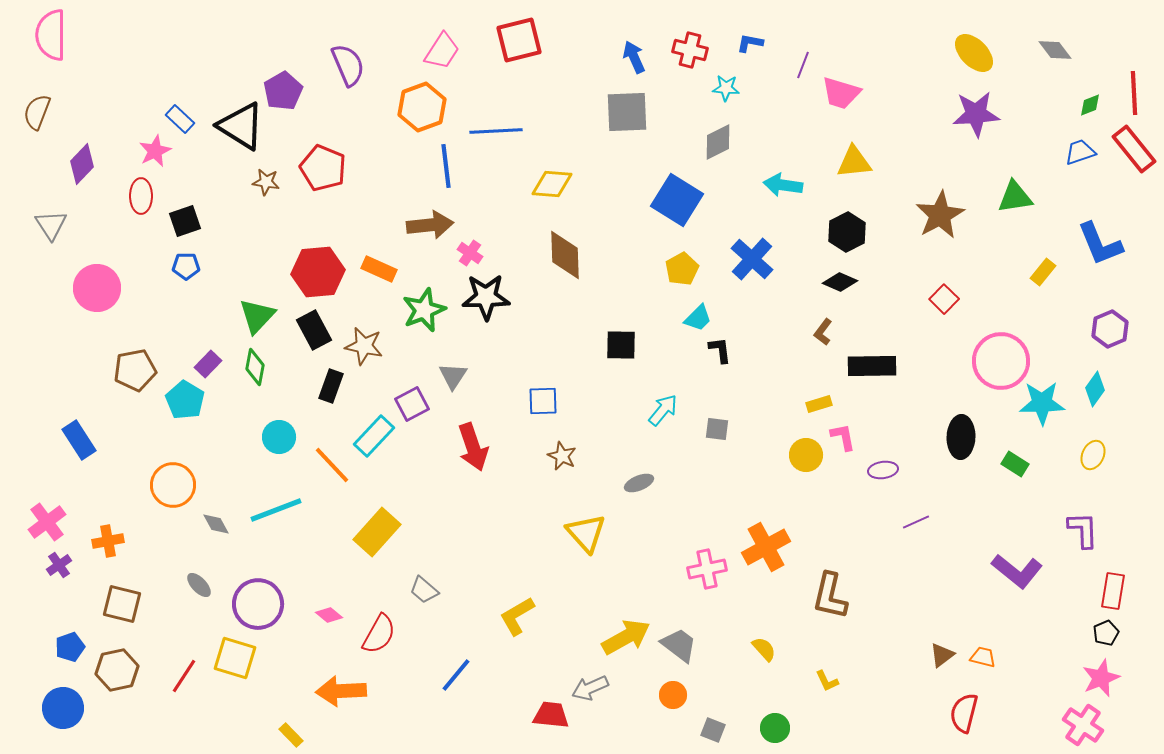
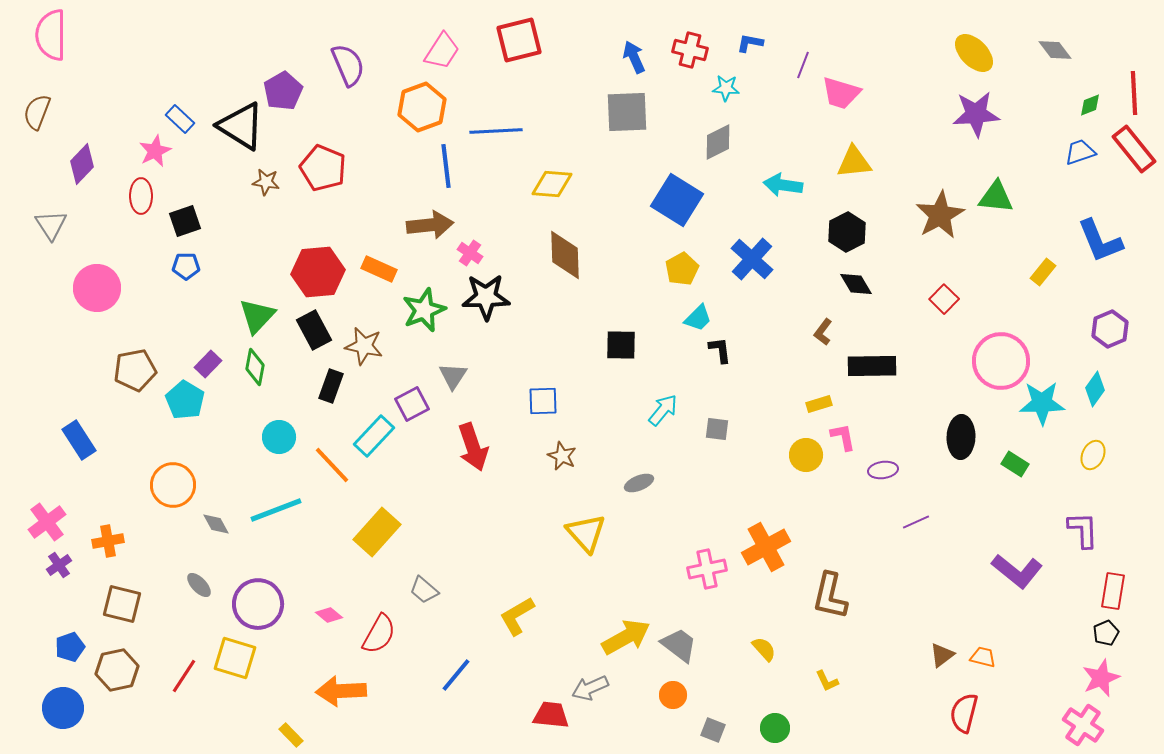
green triangle at (1015, 197): moved 19 px left; rotated 15 degrees clockwise
blue L-shape at (1100, 244): moved 3 px up
black diamond at (840, 282): moved 16 px right, 2 px down; rotated 36 degrees clockwise
